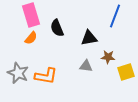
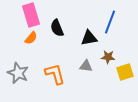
blue line: moved 5 px left, 6 px down
yellow square: moved 1 px left
orange L-shape: moved 9 px right, 2 px up; rotated 115 degrees counterclockwise
